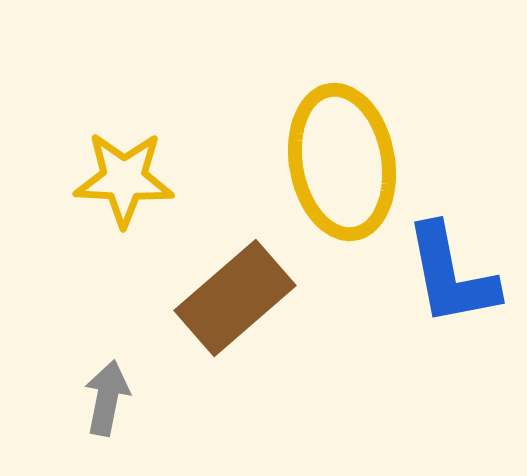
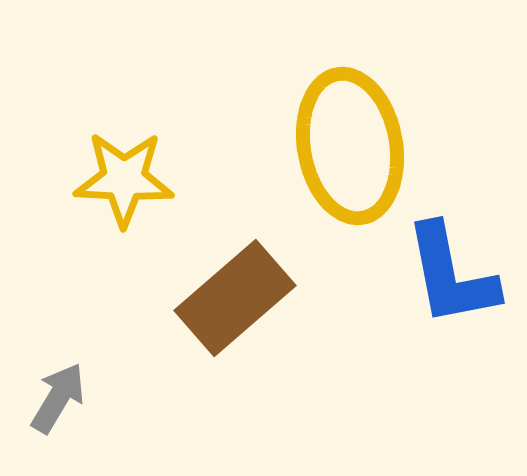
yellow ellipse: moved 8 px right, 16 px up
gray arrow: moved 49 px left; rotated 20 degrees clockwise
